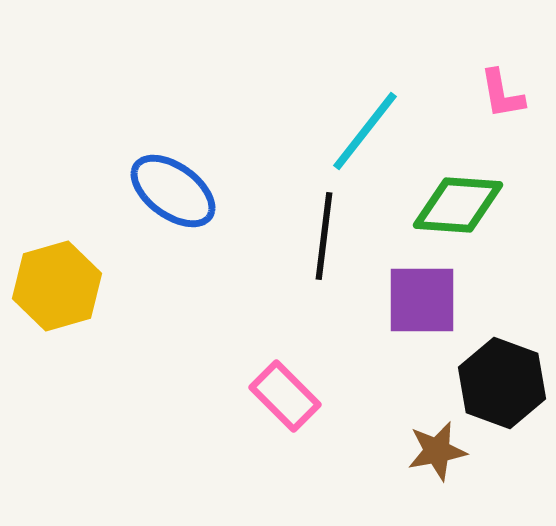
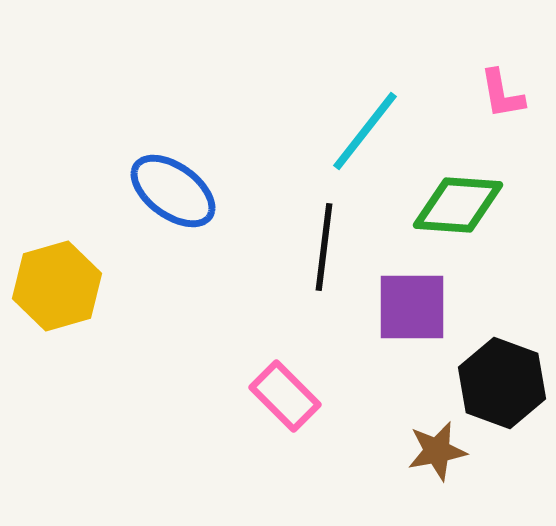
black line: moved 11 px down
purple square: moved 10 px left, 7 px down
